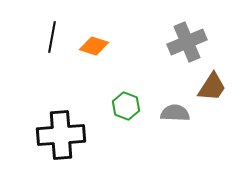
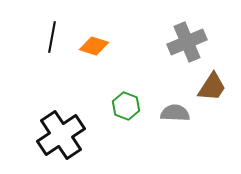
black cross: rotated 30 degrees counterclockwise
